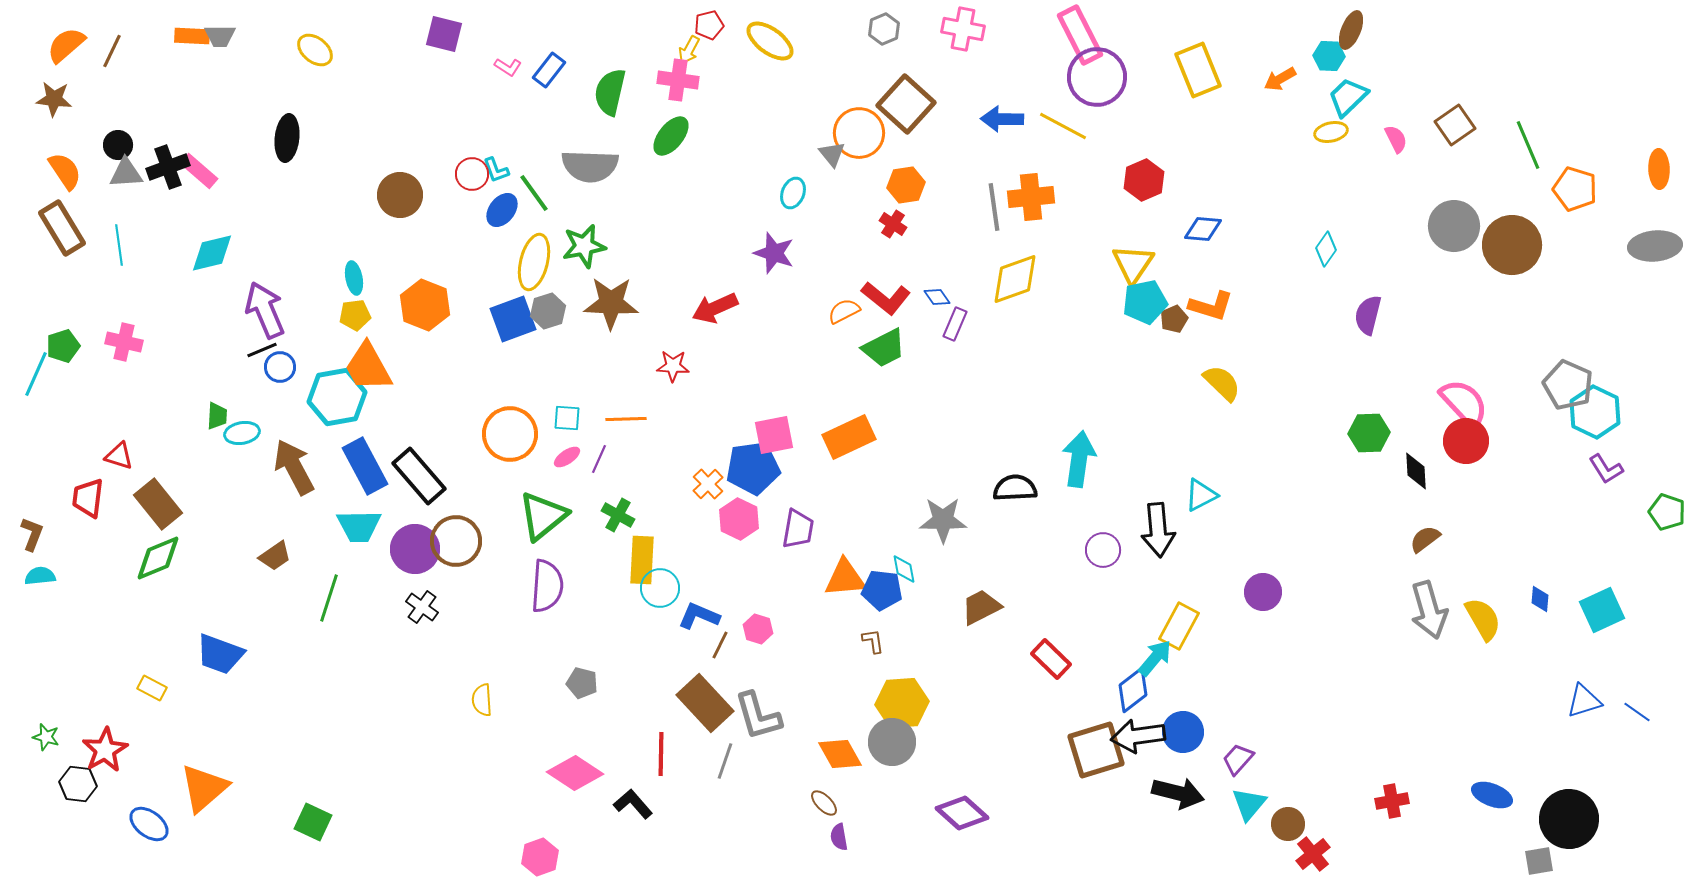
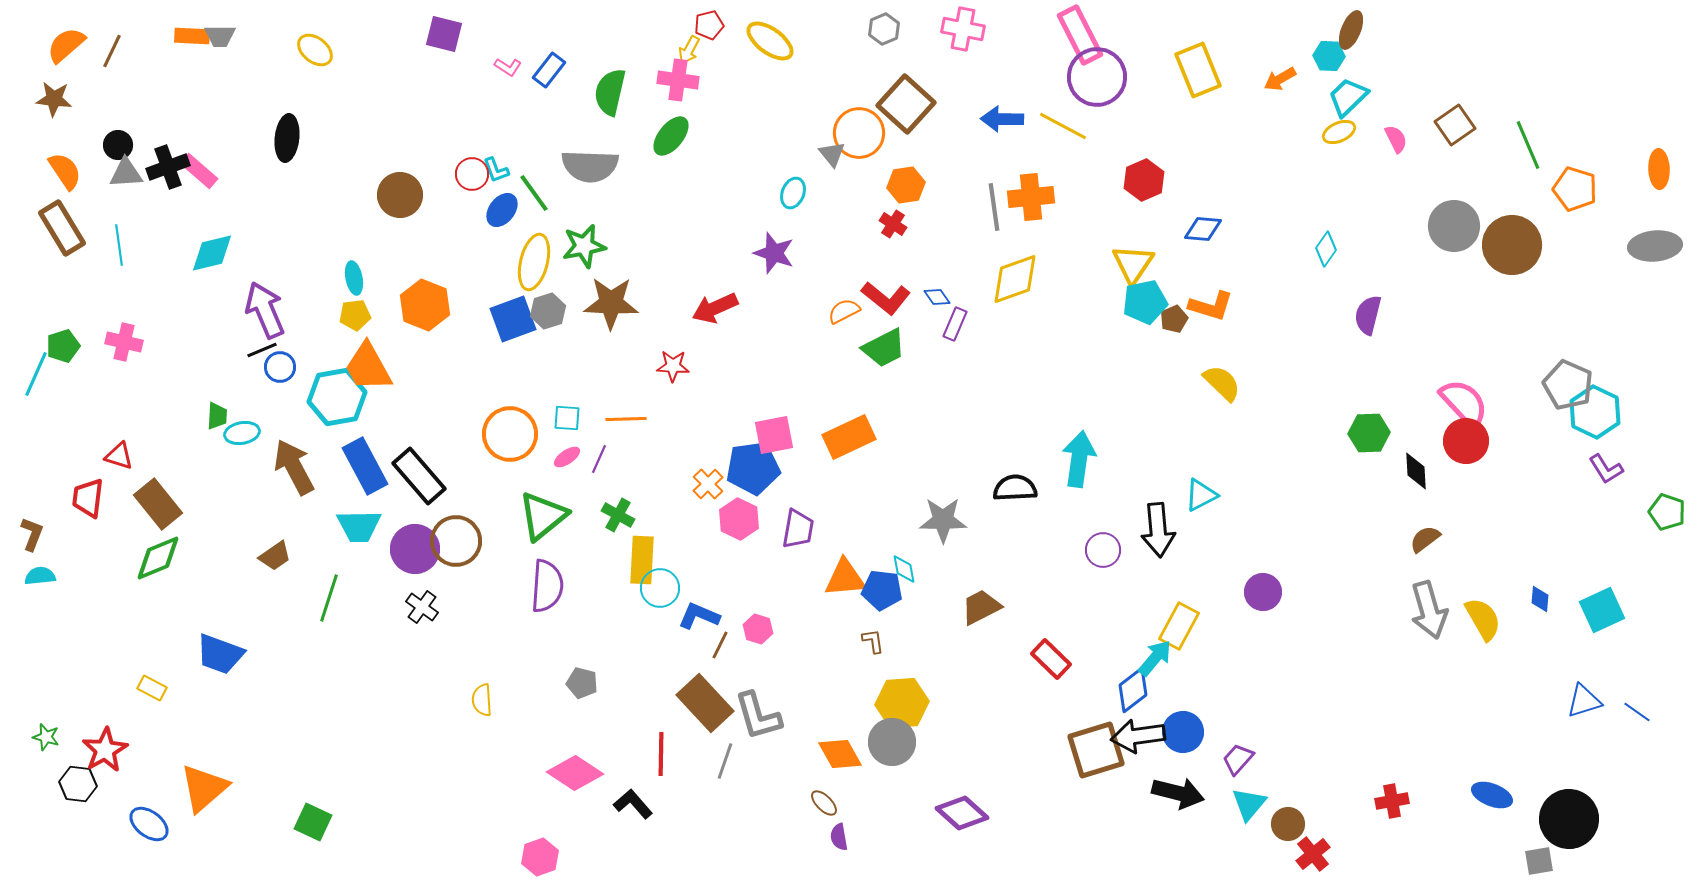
yellow ellipse at (1331, 132): moved 8 px right; rotated 12 degrees counterclockwise
